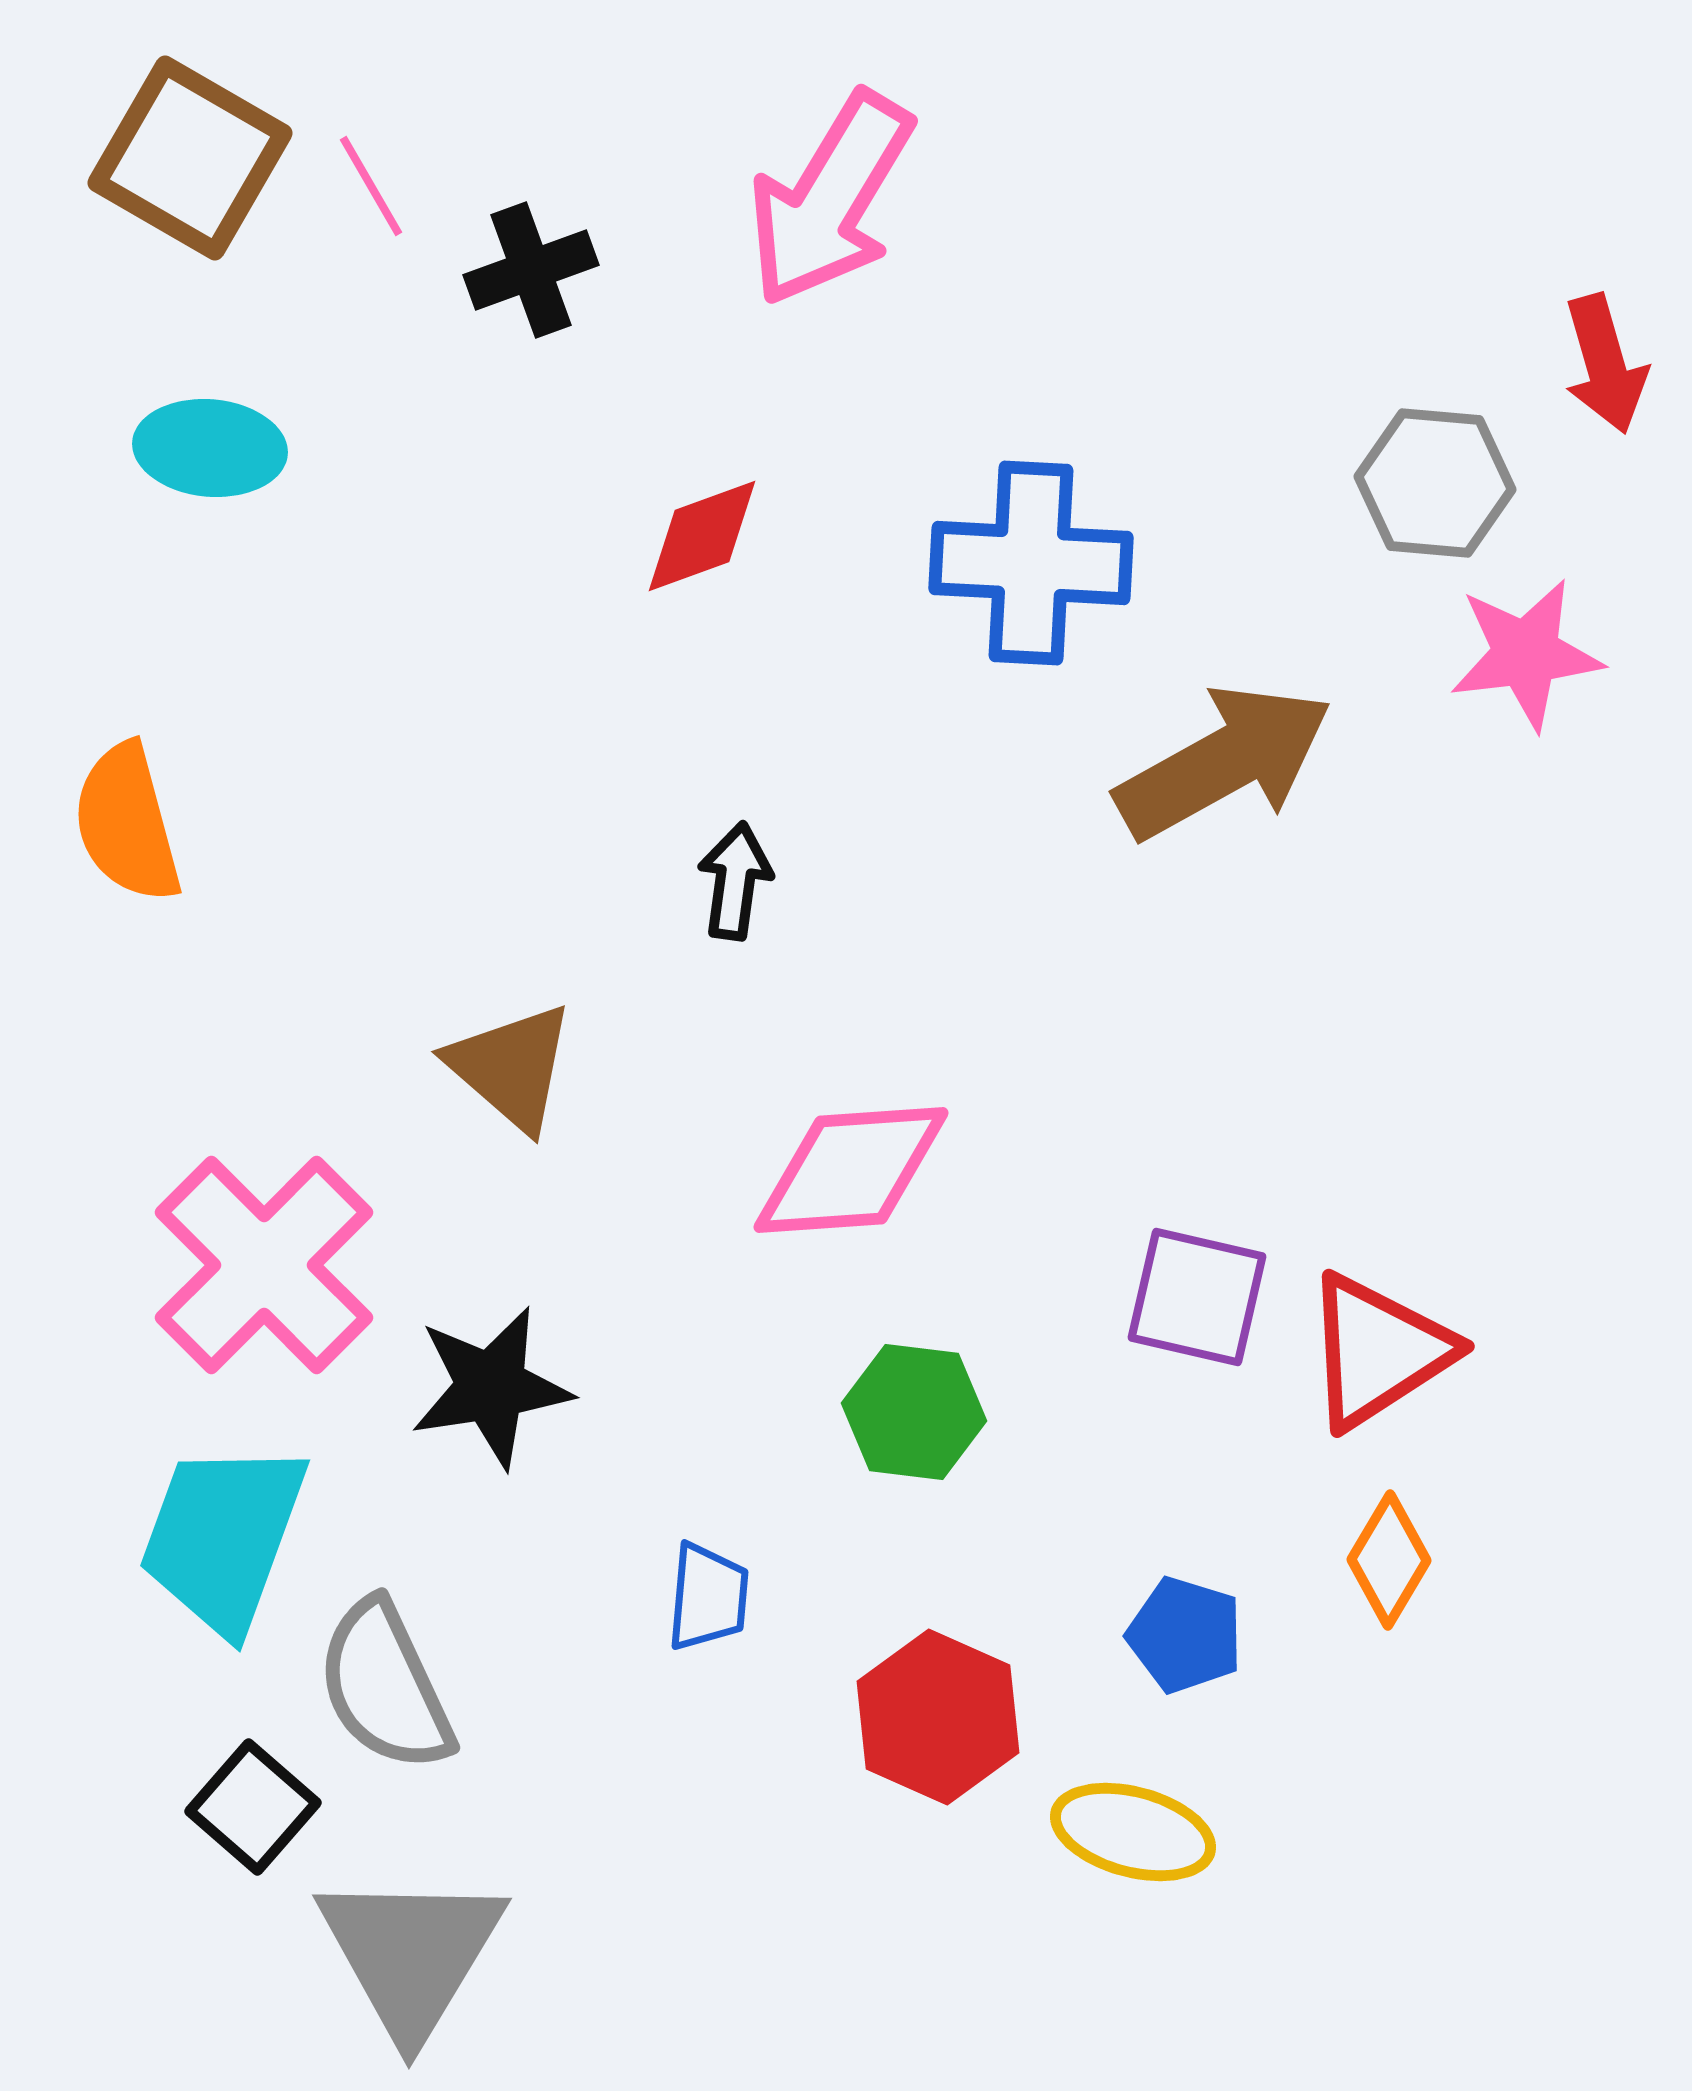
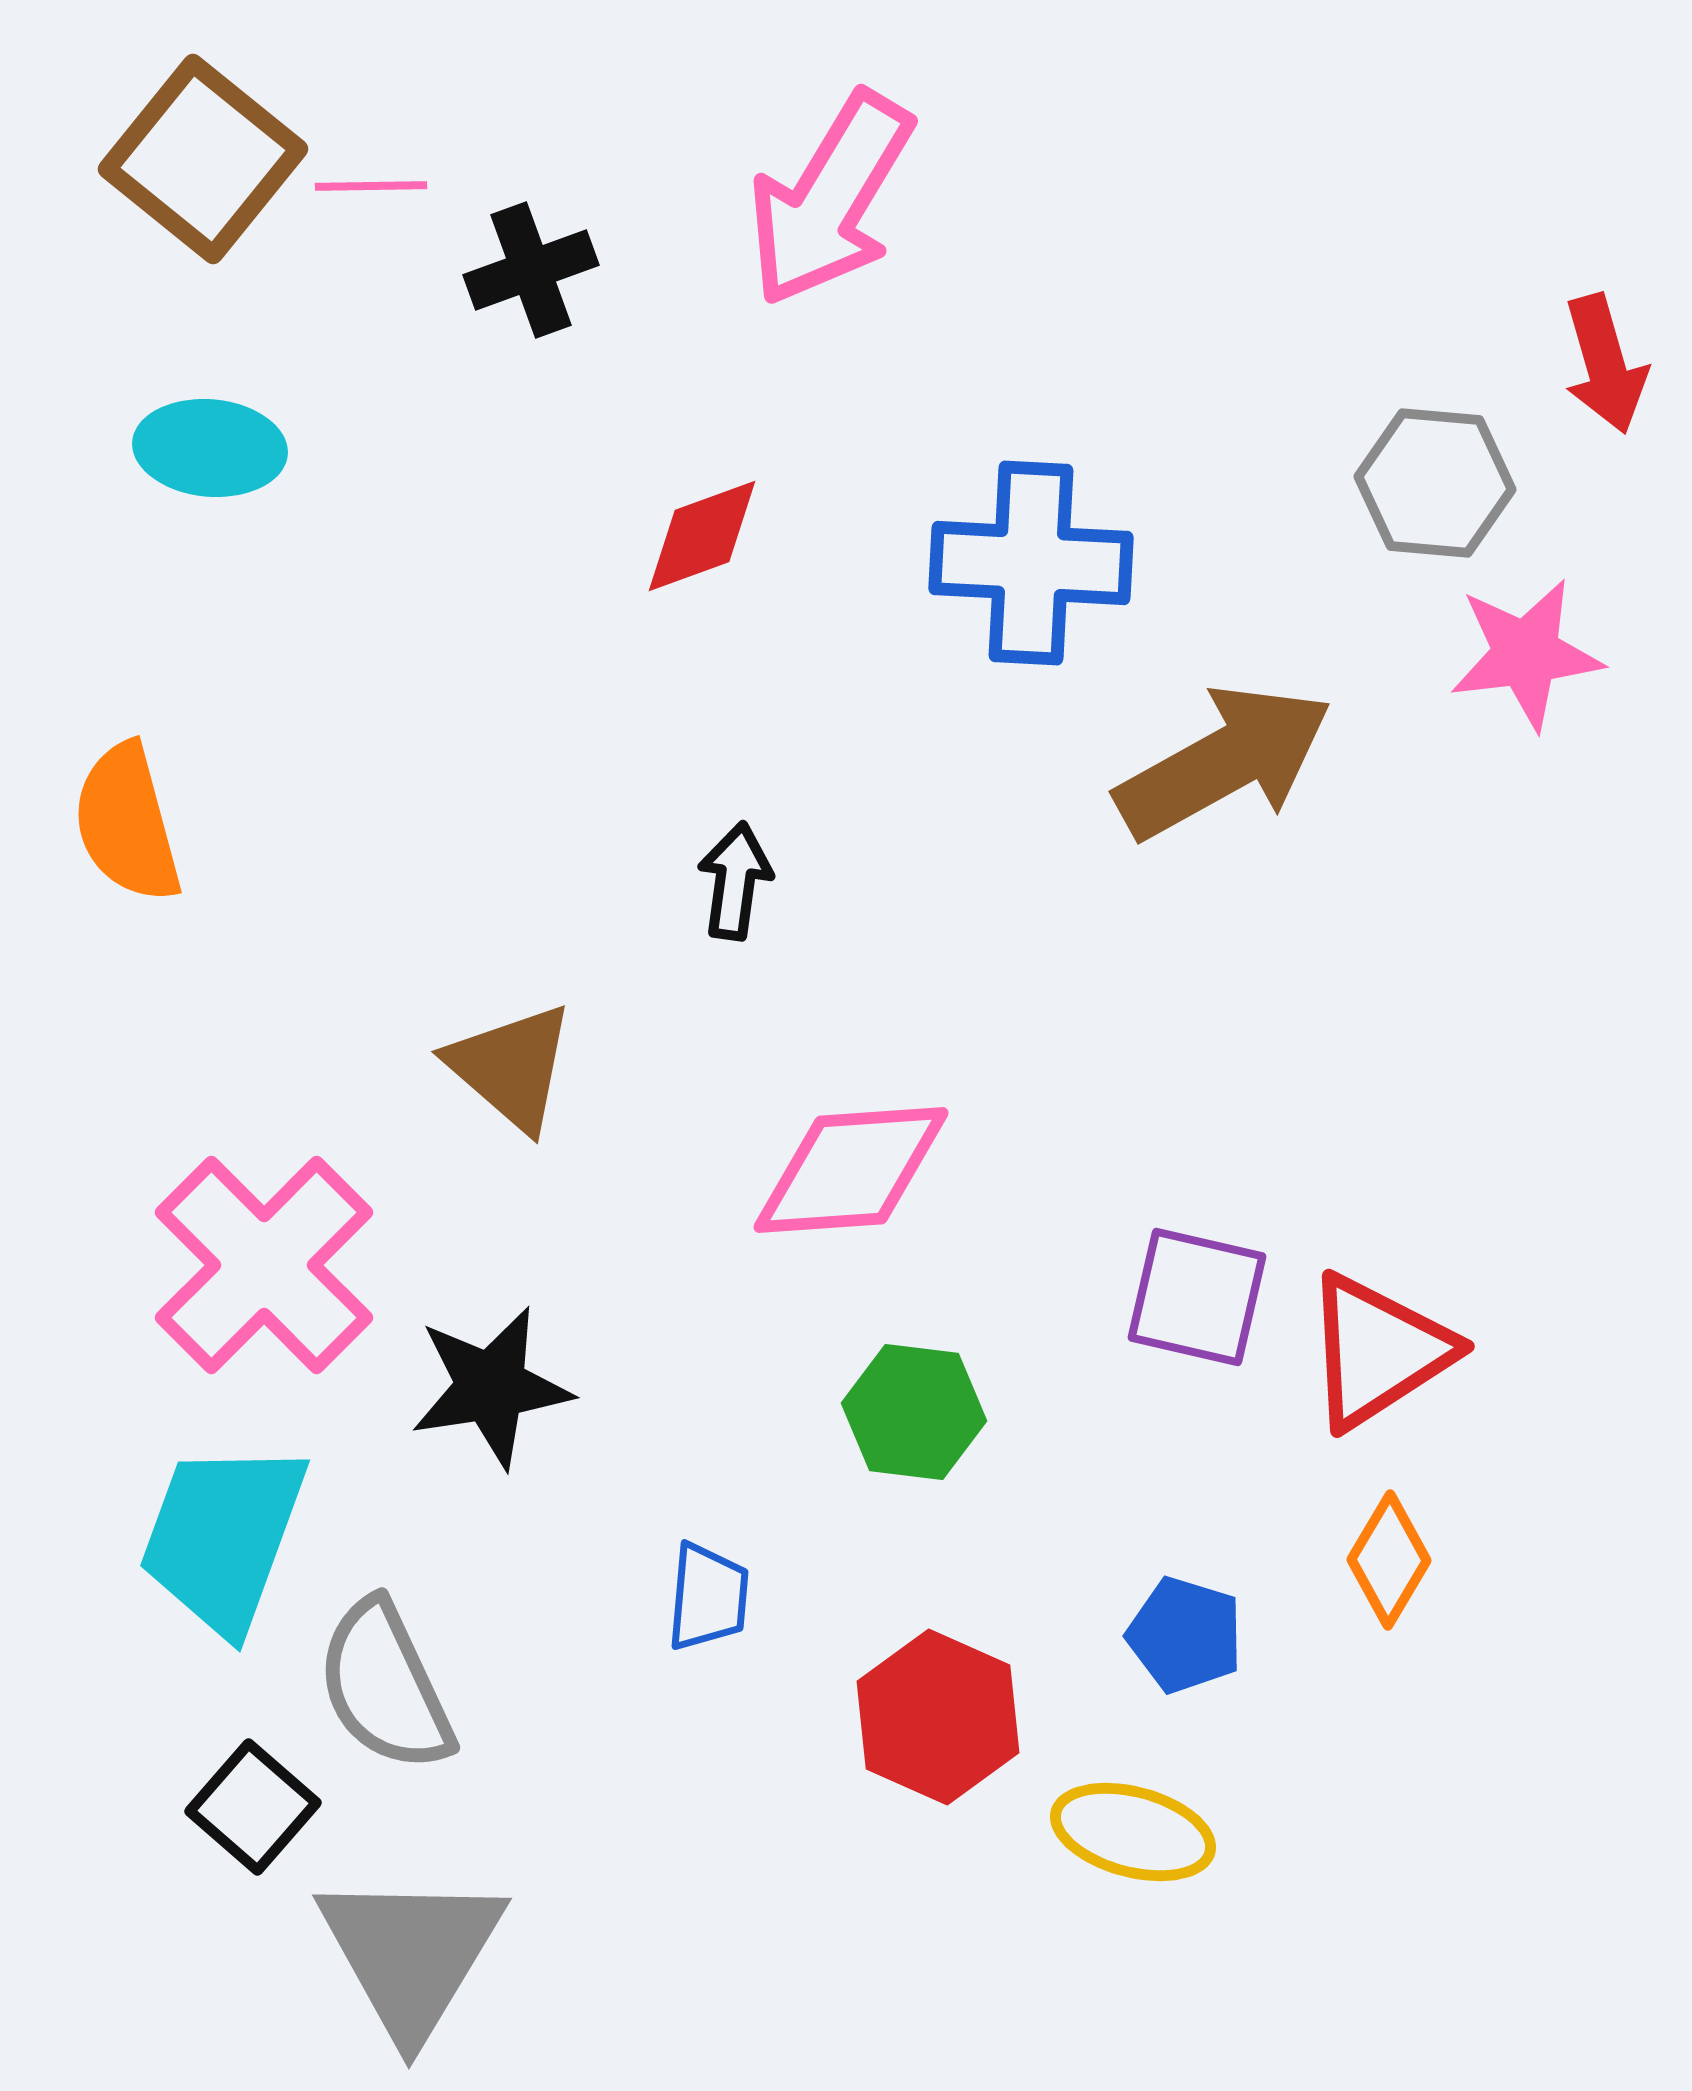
brown square: moved 13 px right, 1 px down; rotated 9 degrees clockwise
pink line: rotated 61 degrees counterclockwise
